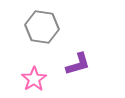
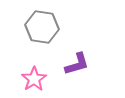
purple L-shape: moved 1 px left
